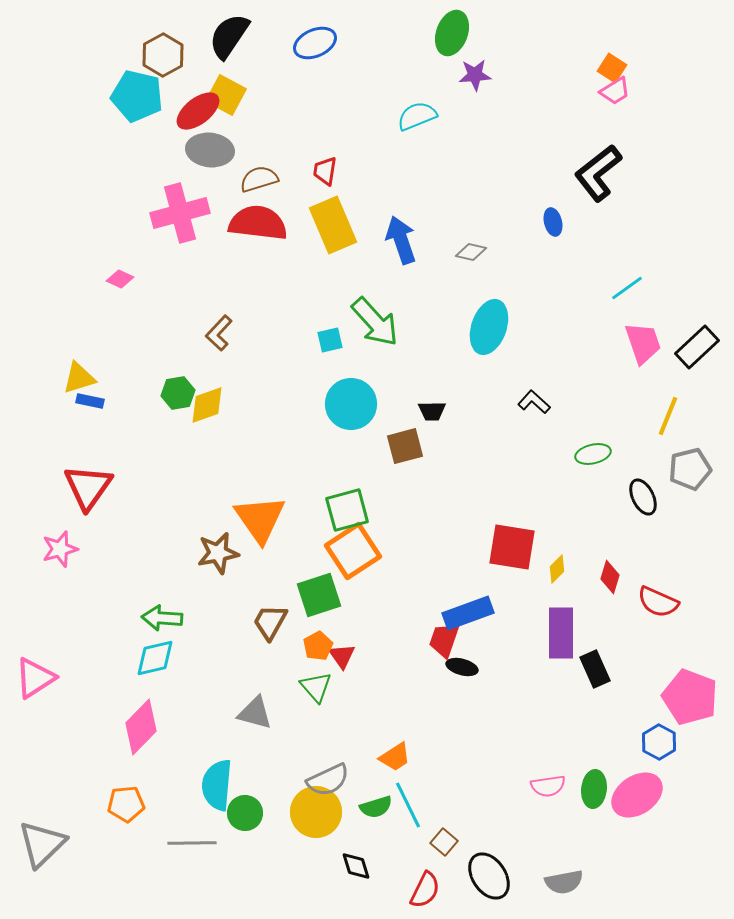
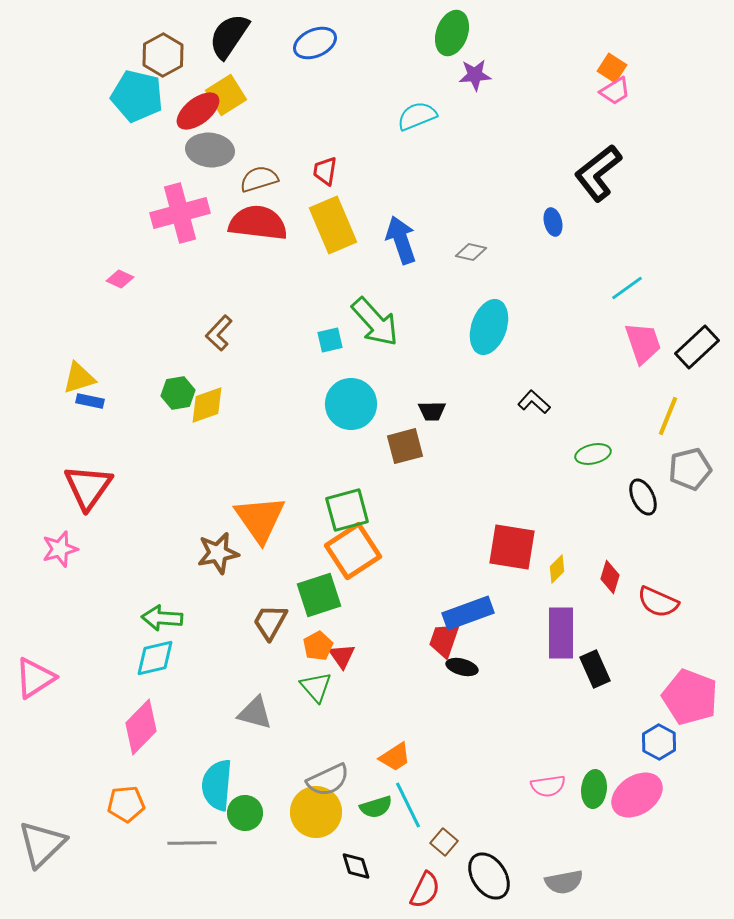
yellow square at (226, 95): rotated 30 degrees clockwise
